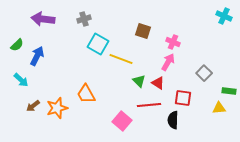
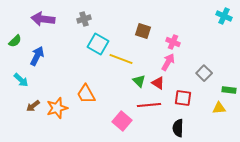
green semicircle: moved 2 px left, 4 px up
green rectangle: moved 1 px up
black semicircle: moved 5 px right, 8 px down
